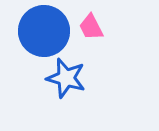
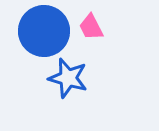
blue star: moved 2 px right
